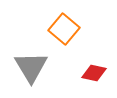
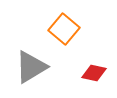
gray triangle: rotated 30 degrees clockwise
